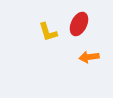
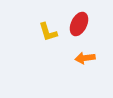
orange arrow: moved 4 px left, 1 px down
